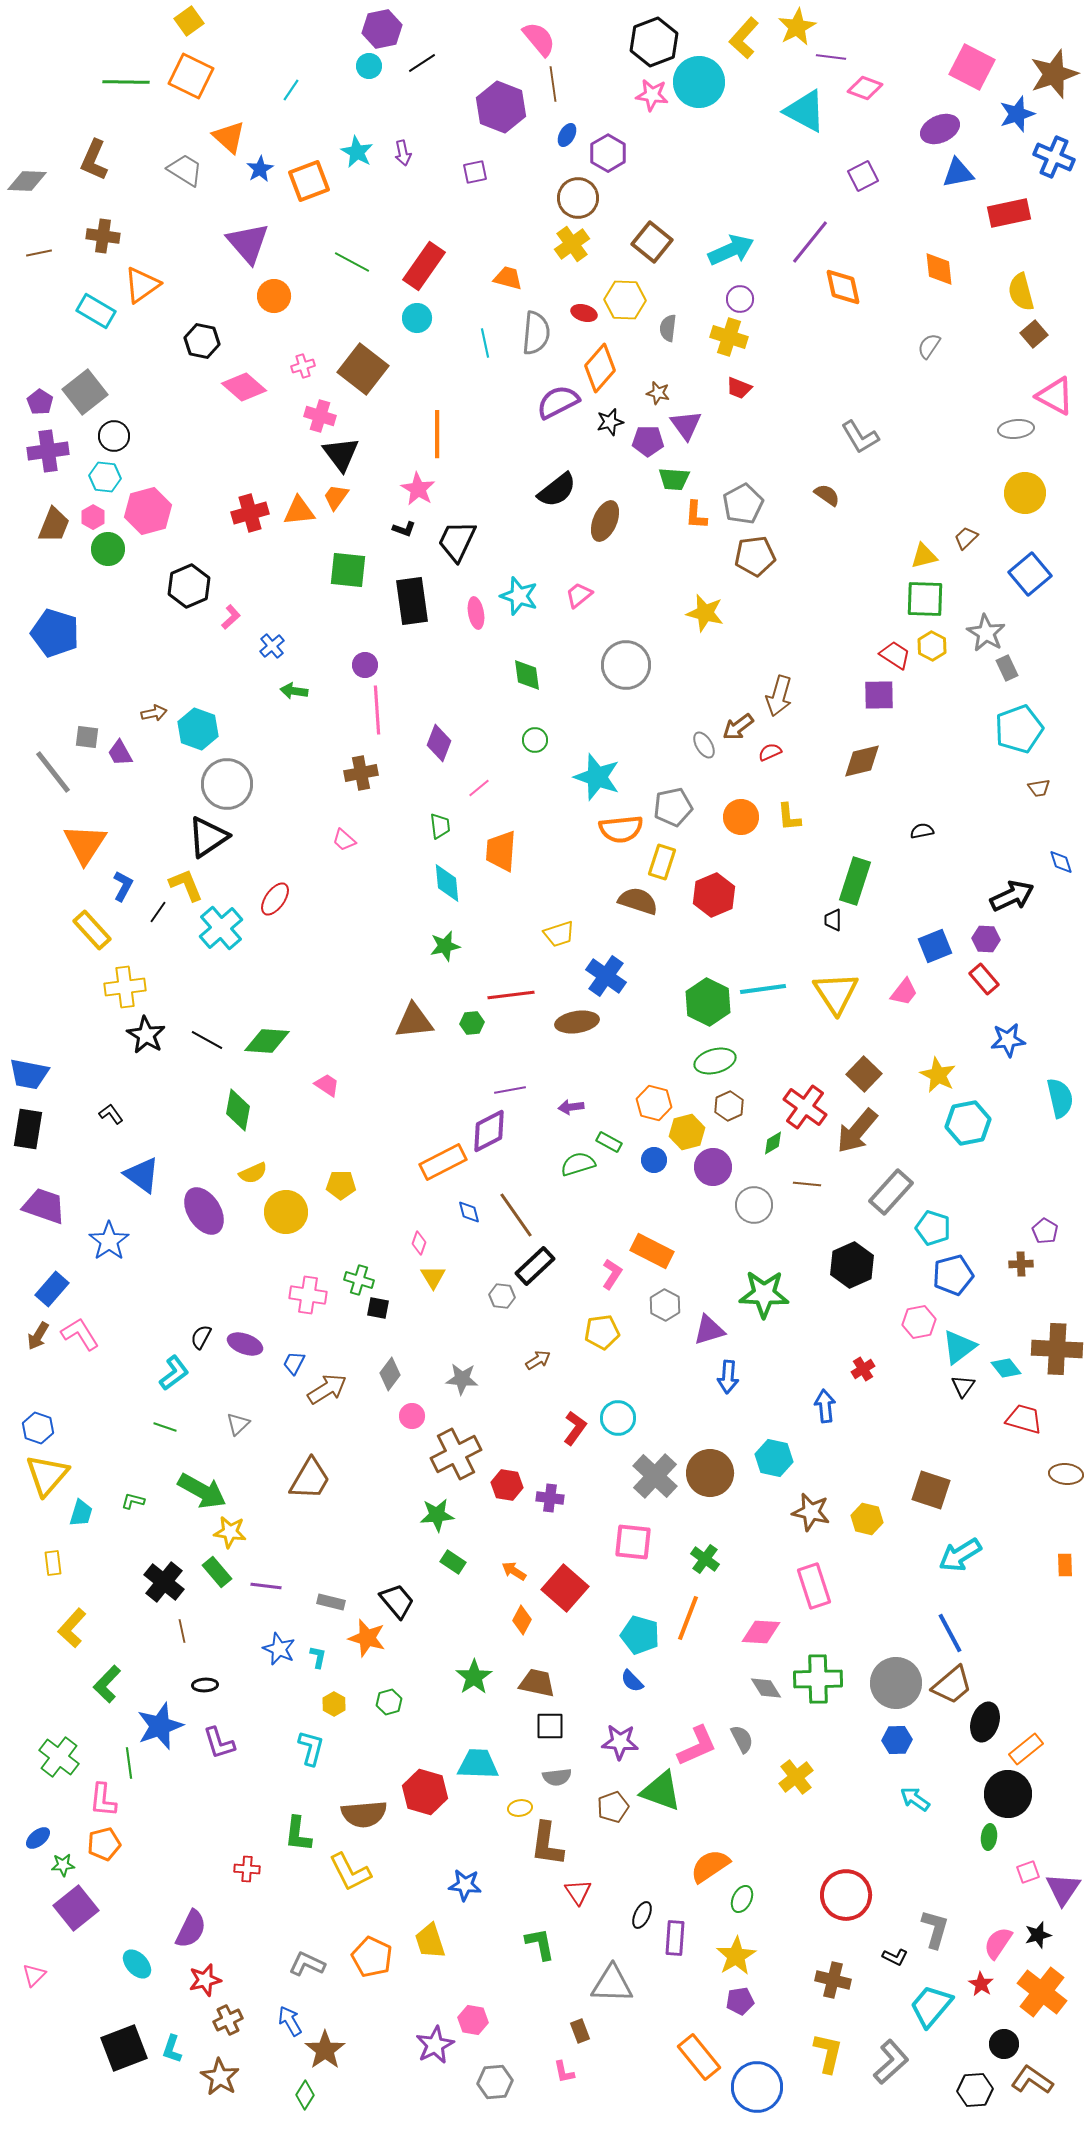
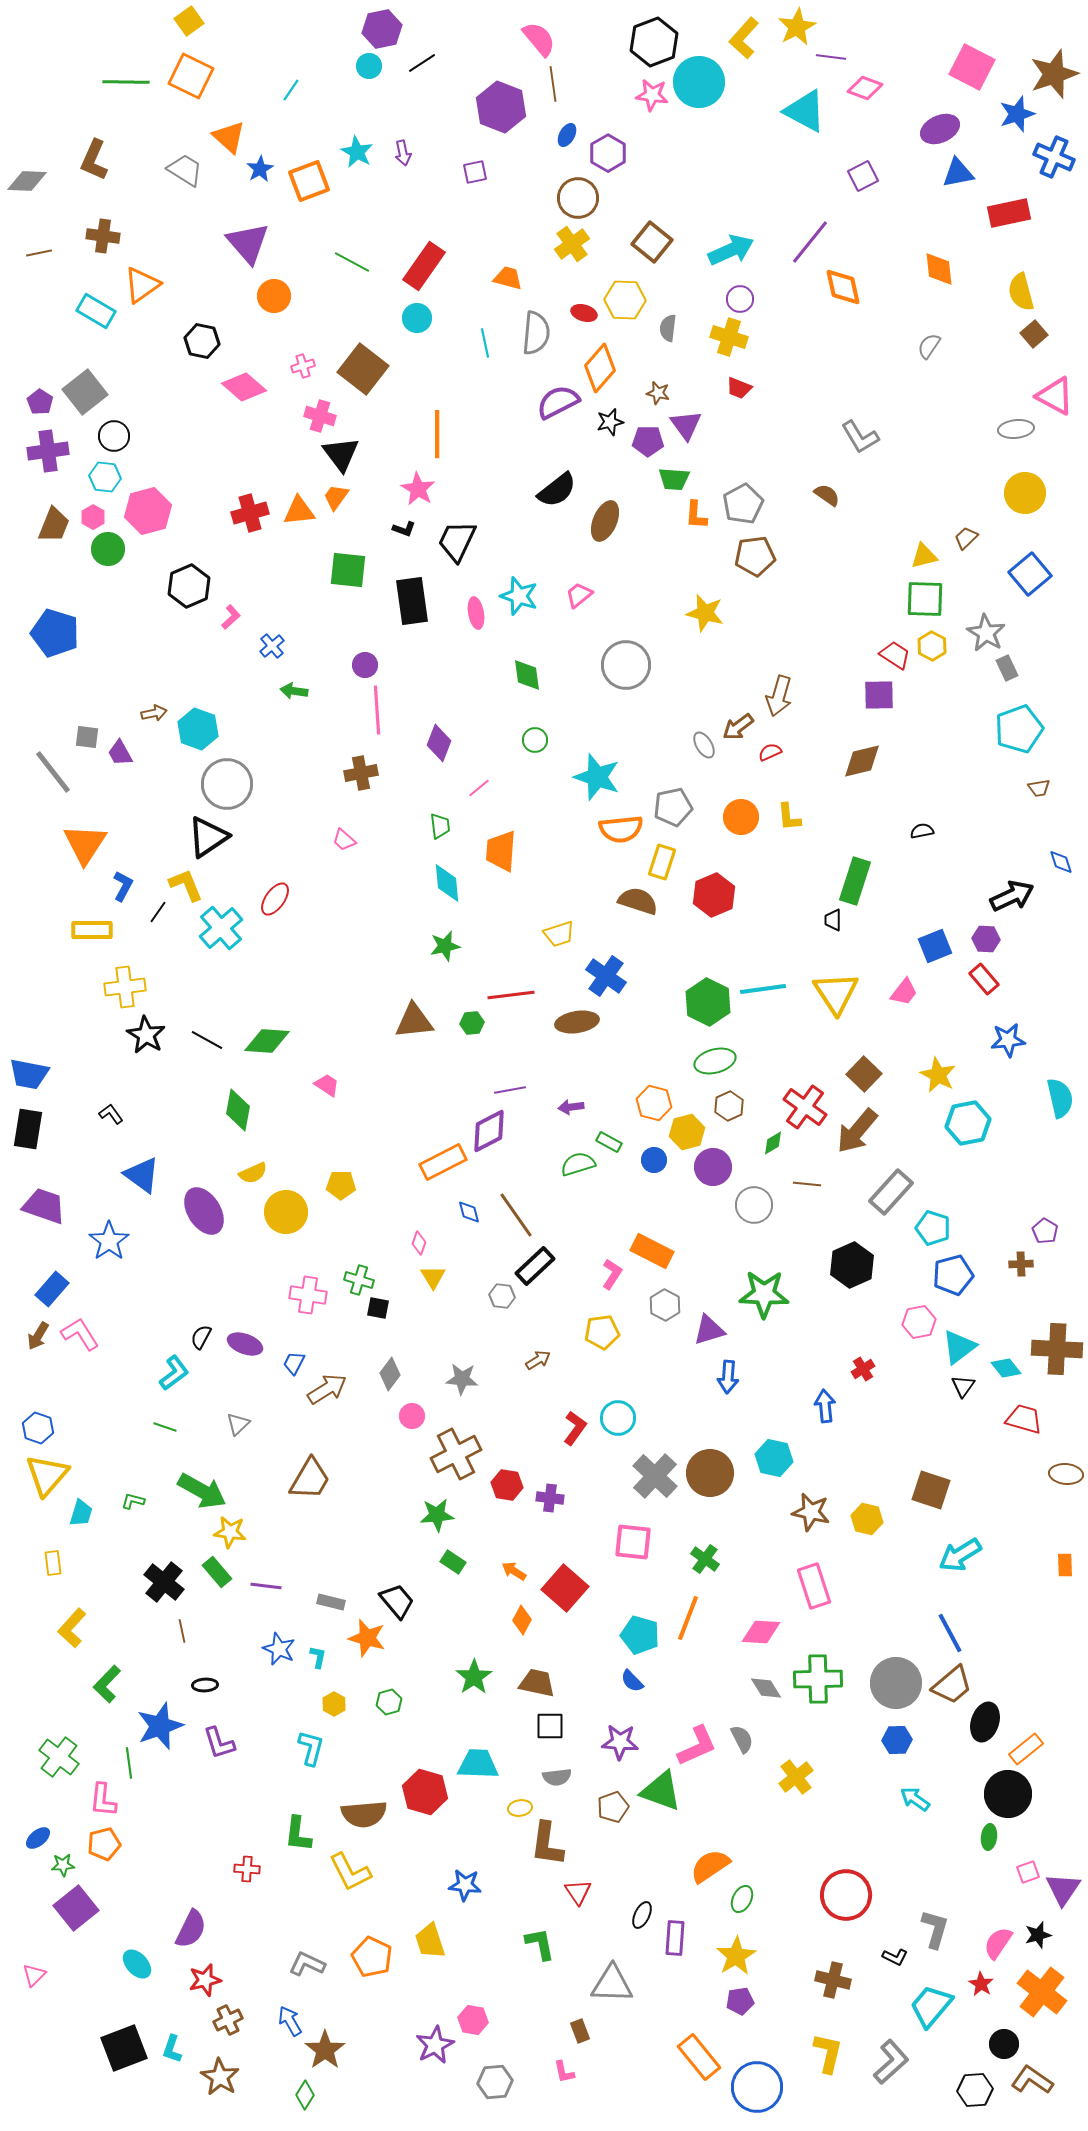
yellow rectangle at (92, 930): rotated 48 degrees counterclockwise
